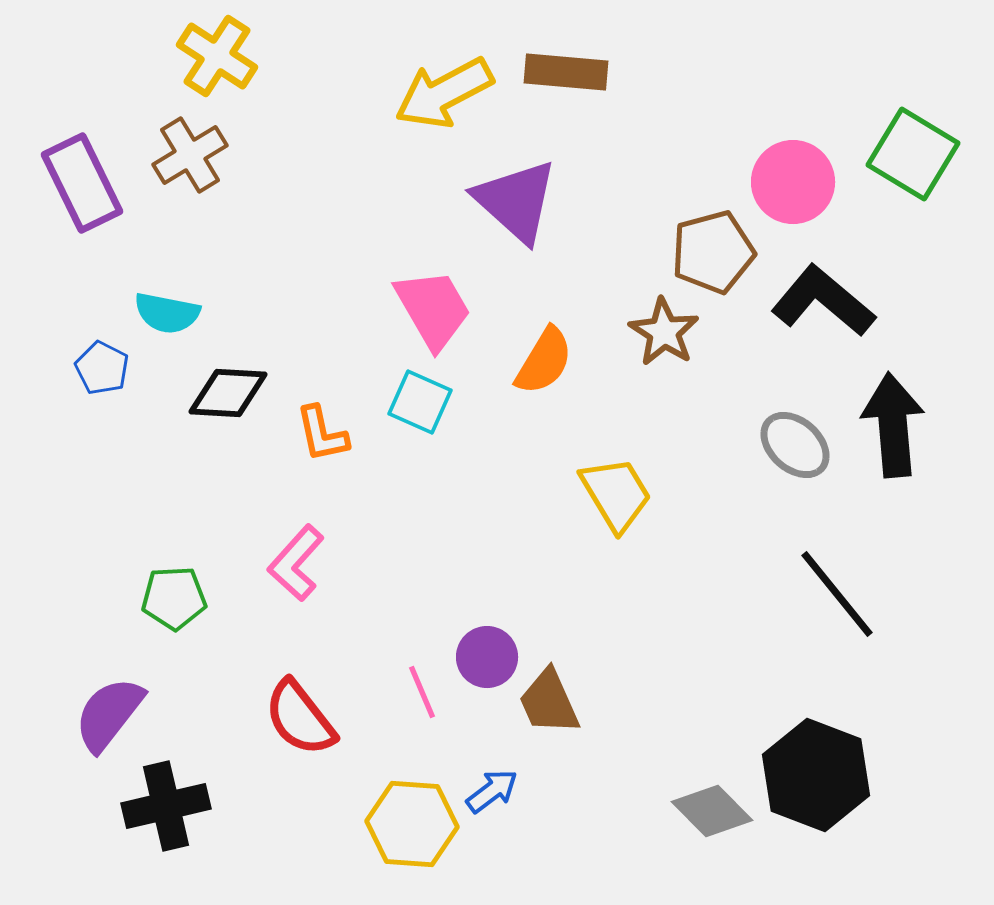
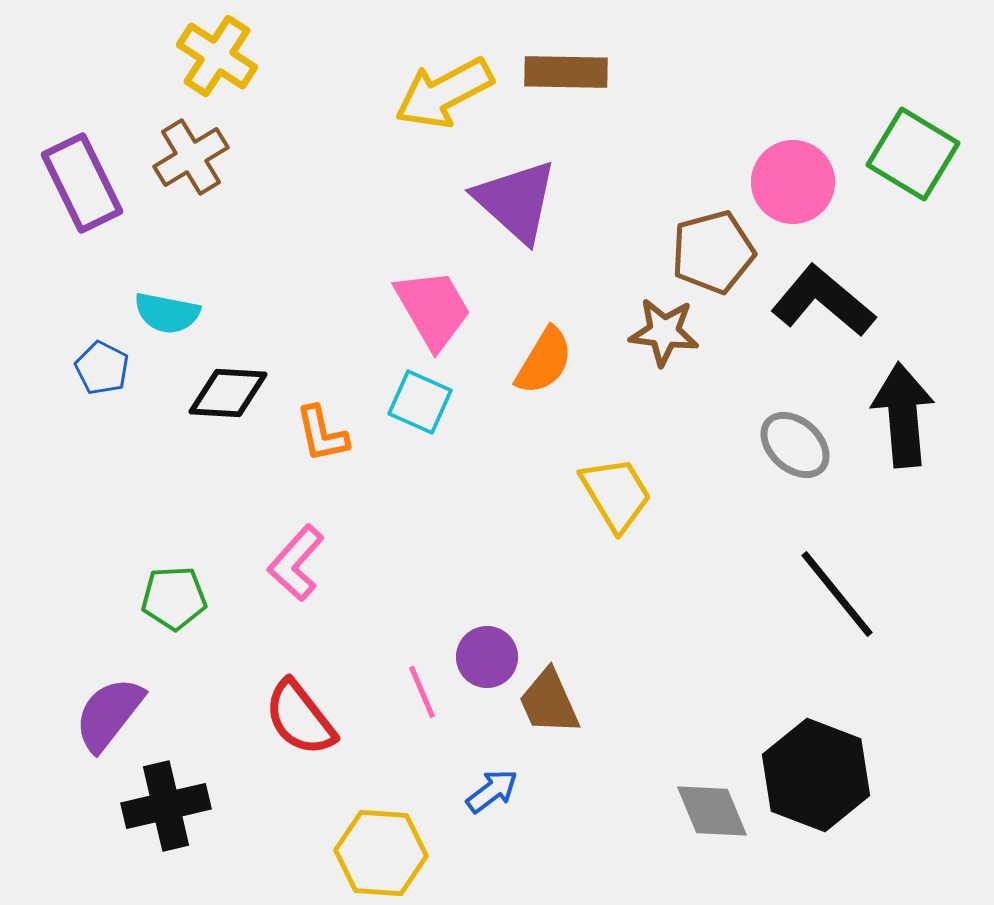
brown rectangle: rotated 4 degrees counterclockwise
brown cross: moved 1 px right, 2 px down
brown star: rotated 26 degrees counterclockwise
black arrow: moved 10 px right, 10 px up
gray diamond: rotated 22 degrees clockwise
yellow hexagon: moved 31 px left, 29 px down
